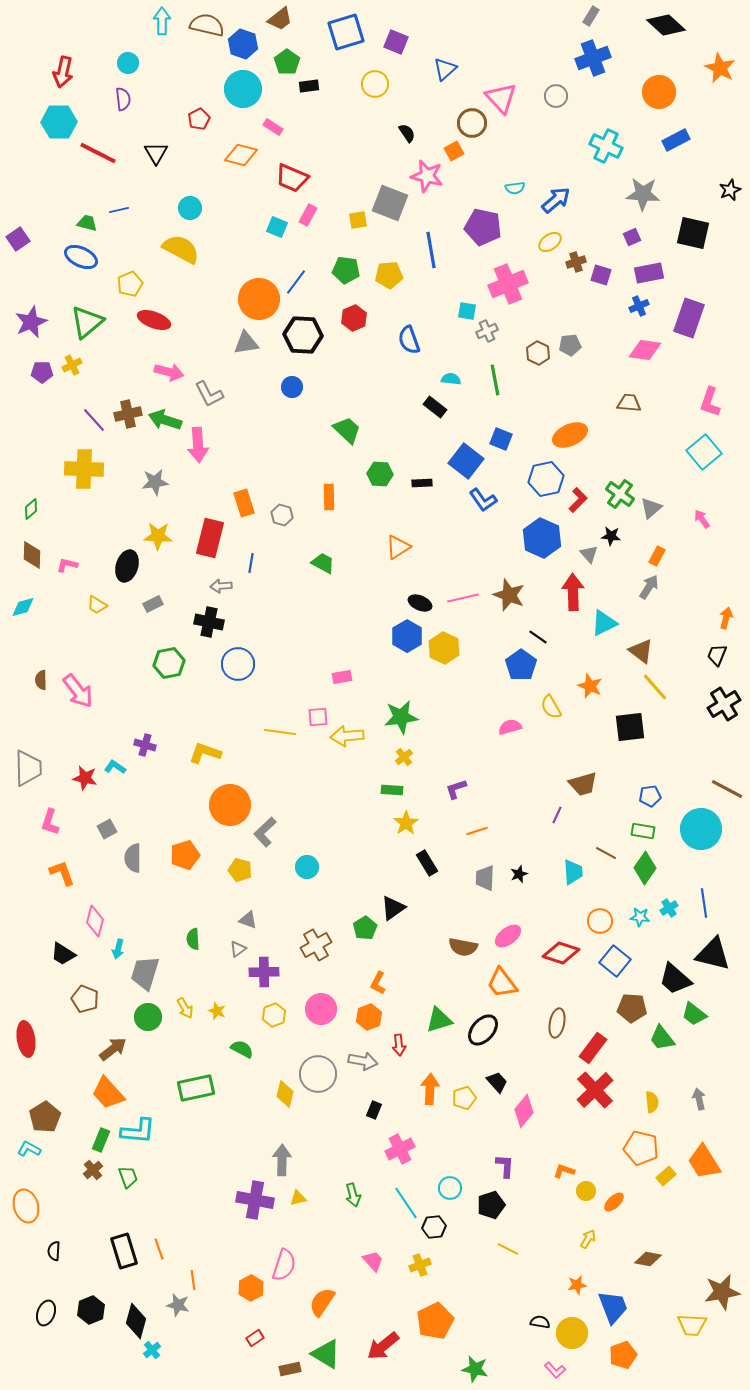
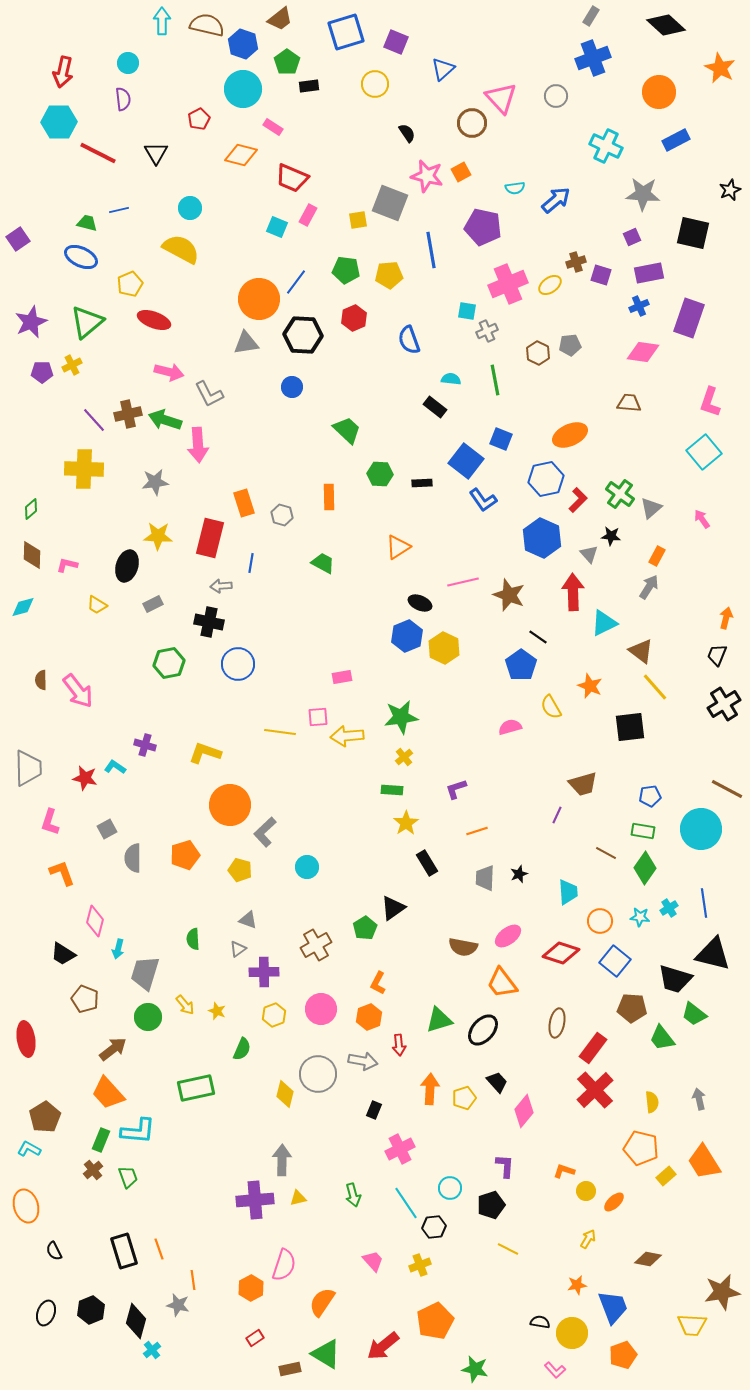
blue triangle at (445, 69): moved 2 px left
orange square at (454, 151): moved 7 px right, 21 px down
yellow ellipse at (550, 242): moved 43 px down
pink diamond at (645, 350): moved 2 px left, 2 px down
pink line at (463, 598): moved 16 px up
blue hexagon at (407, 636): rotated 8 degrees clockwise
cyan trapezoid at (573, 872): moved 5 px left, 20 px down
black trapezoid at (675, 979): rotated 24 degrees counterclockwise
yellow arrow at (185, 1008): moved 3 px up; rotated 10 degrees counterclockwise
green semicircle at (242, 1049): rotated 85 degrees clockwise
purple cross at (255, 1200): rotated 15 degrees counterclockwise
black semicircle at (54, 1251): rotated 30 degrees counterclockwise
